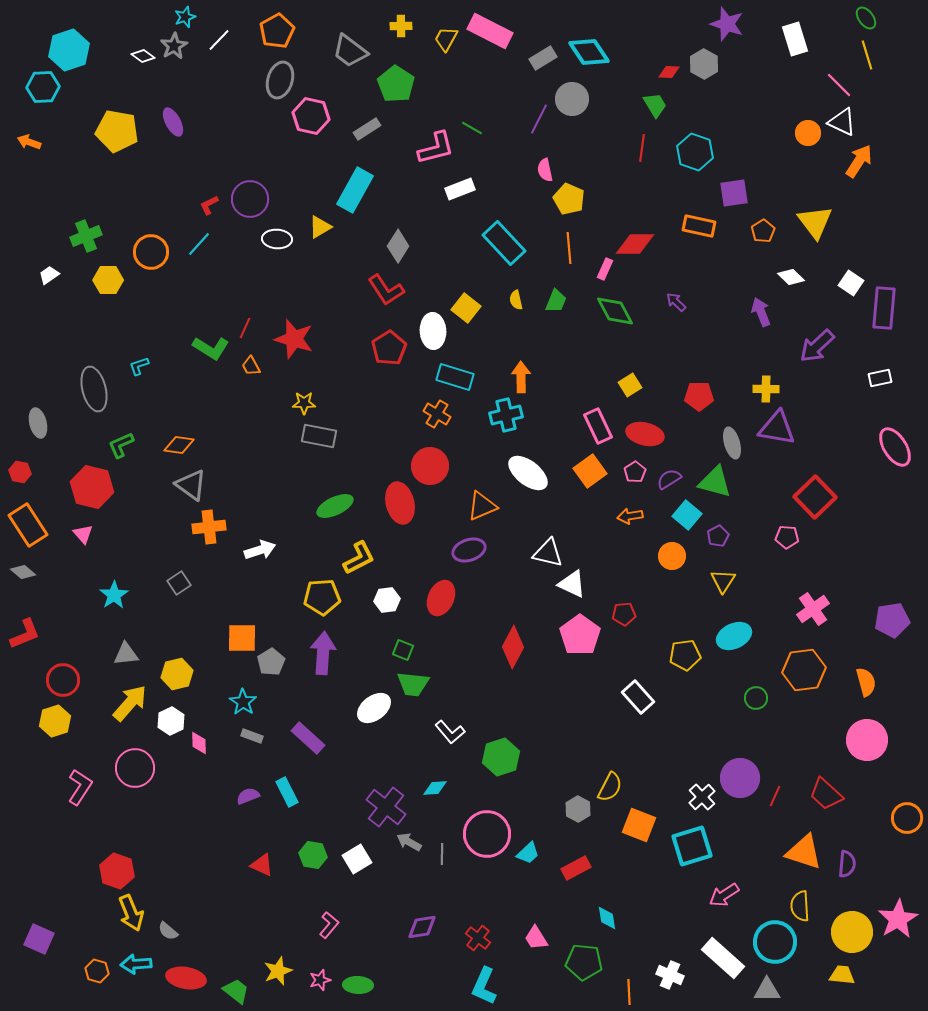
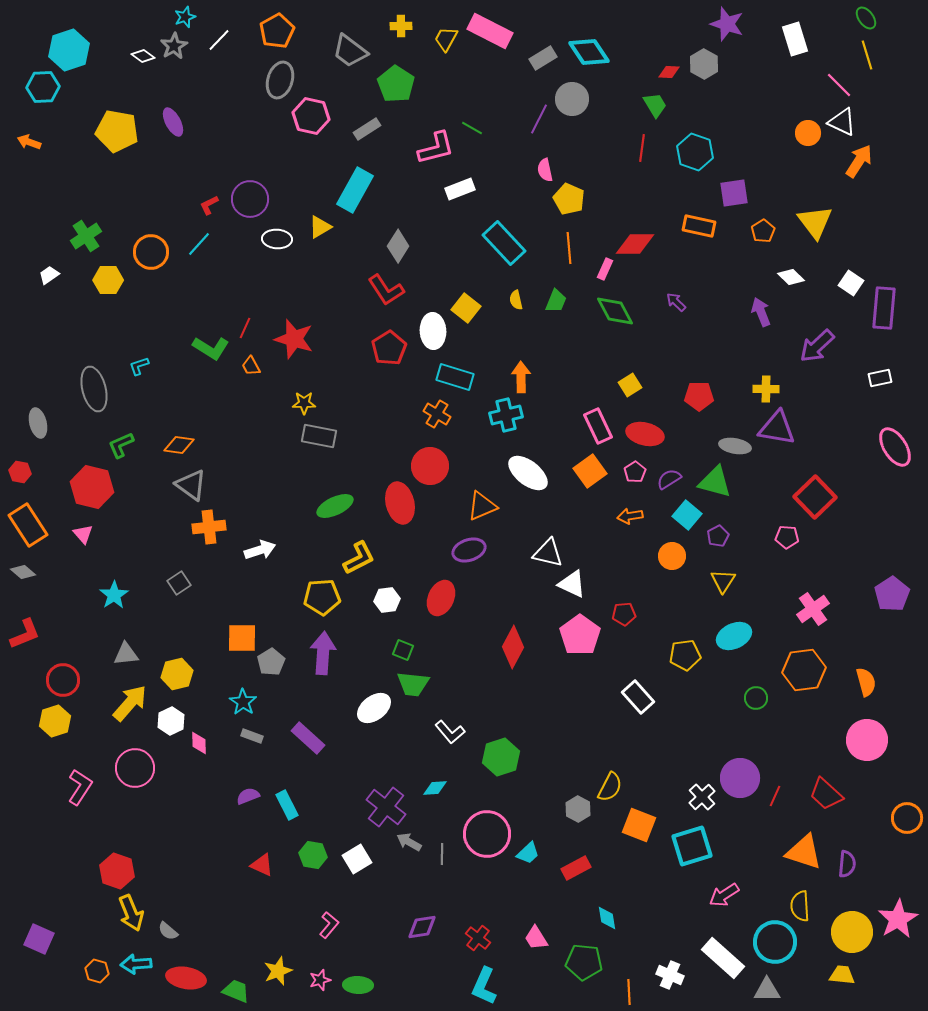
green cross at (86, 236): rotated 12 degrees counterclockwise
gray ellipse at (732, 443): moved 3 px right, 3 px down; rotated 64 degrees counterclockwise
purple pentagon at (892, 620): moved 26 px up; rotated 24 degrees counterclockwise
cyan rectangle at (287, 792): moved 13 px down
green trapezoid at (236, 991): rotated 16 degrees counterclockwise
